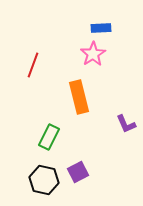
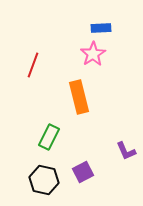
purple L-shape: moved 27 px down
purple square: moved 5 px right
